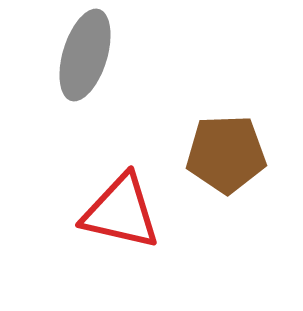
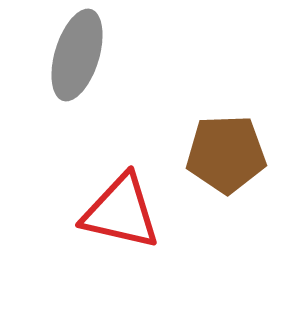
gray ellipse: moved 8 px left
